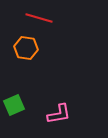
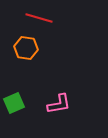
green square: moved 2 px up
pink L-shape: moved 10 px up
